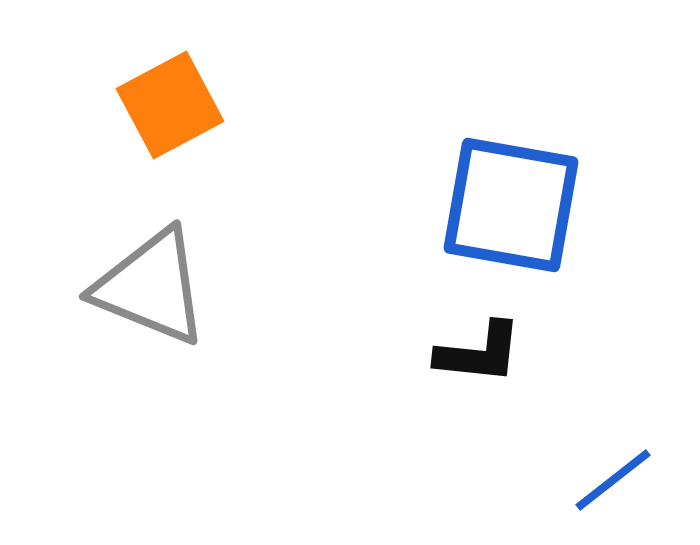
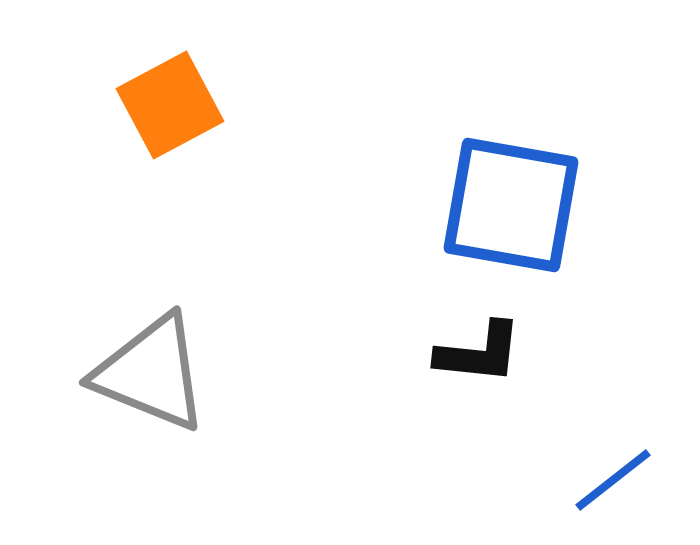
gray triangle: moved 86 px down
